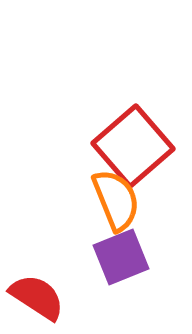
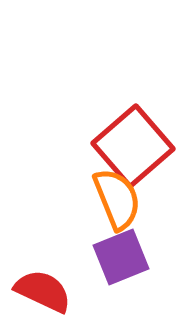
orange semicircle: moved 1 px right, 1 px up
red semicircle: moved 6 px right, 6 px up; rotated 8 degrees counterclockwise
